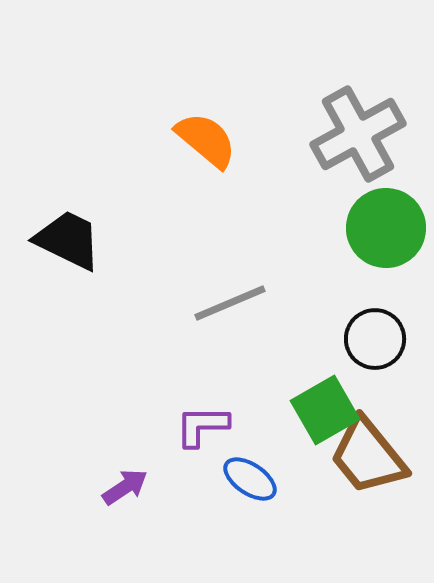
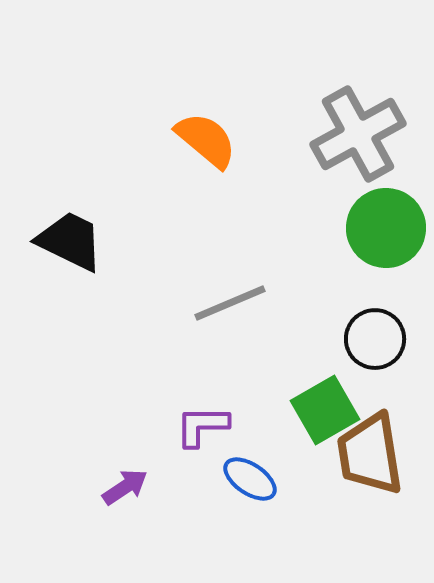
black trapezoid: moved 2 px right, 1 px down
brown trapezoid: moved 2 px right, 2 px up; rotated 30 degrees clockwise
